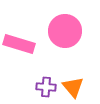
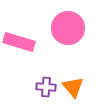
pink circle: moved 3 px right, 3 px up
pink rectangle: moved 2 px up
